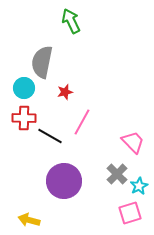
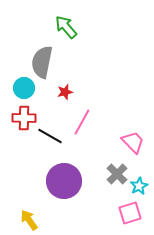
green arrow: moved 5 px left, 6 px down; rotated 15 degrees counterclockwise
yellow arrow: rotated 40 degrees clockwise
